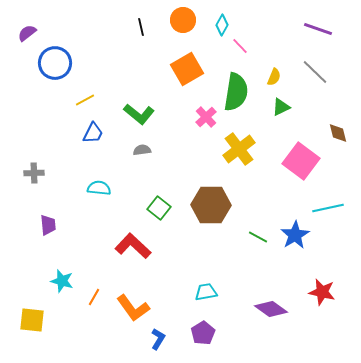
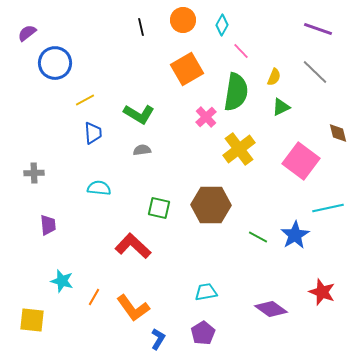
pink line: moved 1 px right, 5 px down
green L-shape: rotated 8 degrees counterclockwise
blue trapezoid: rotated 30 degrees counterclockwise
green square: rotated 25 degrees counterclockwise
red star: rotated 8 degrees clockwise
